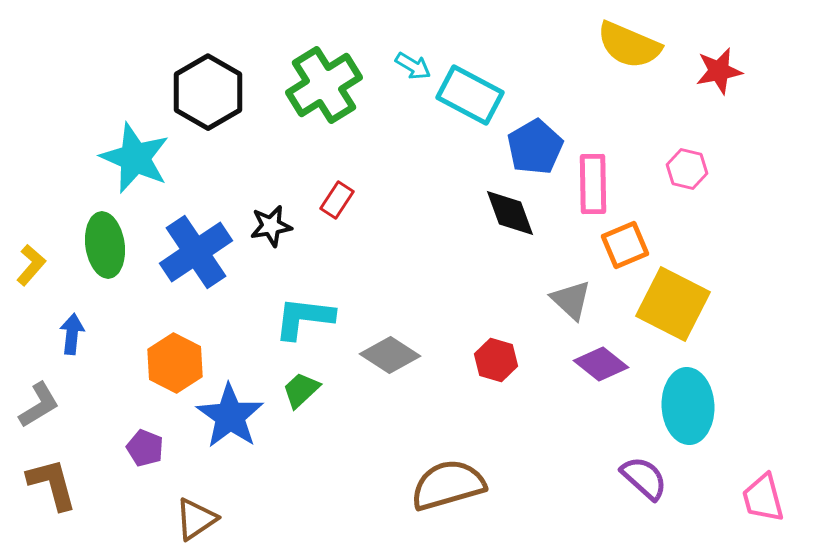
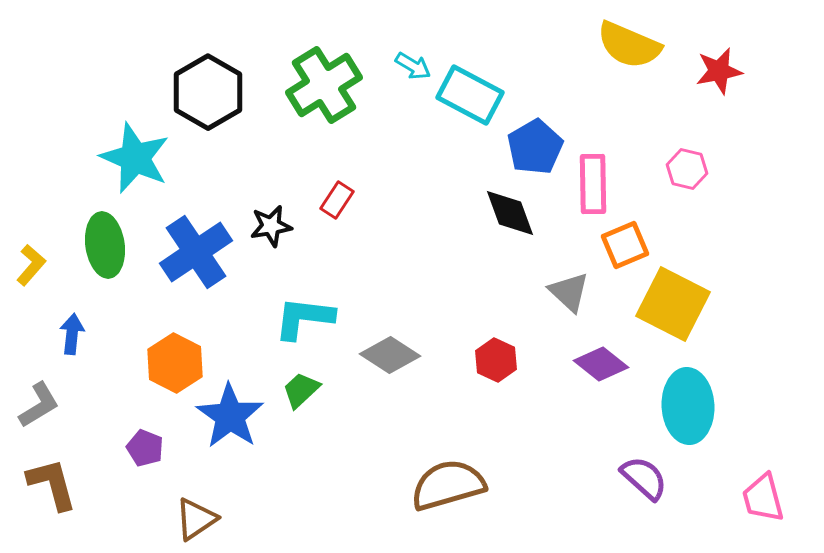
gray triangle: moved 2 px left, 8 px up
red hexagon: rotated 9 degrees clockwise
